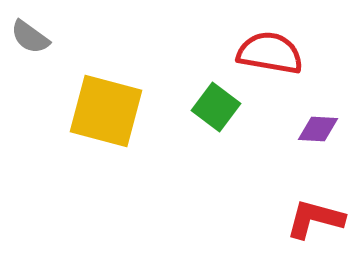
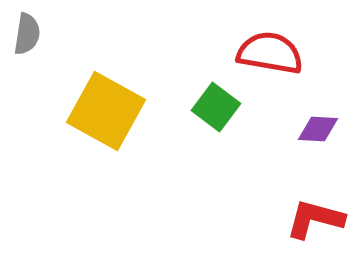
gray semicircle: moved 3 px left, 3 px up; rotated 117 degrees counterclockwise
yellow square: rotated 14 degrees clockwise
